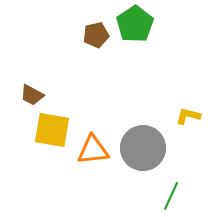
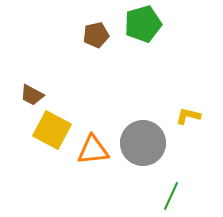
green pentagon: moved 8 px right; rotated 18 degrees clockwise
yellow square: rotated 18 degrees clockwise
gray circle: moved 5 px up
